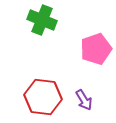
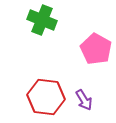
pink pentagon: rotated 24 degrees counterclockwise
red hexagon: moved 3 px right
